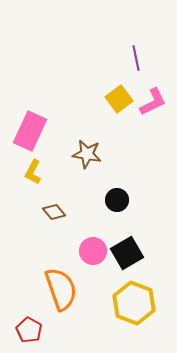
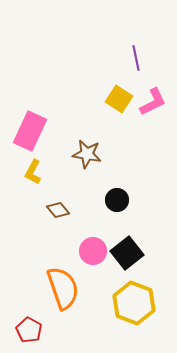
yellow square: rotated 20 degrees counterclockwise
brown diamond: moved 4 px right, 2 px up
black square: rotated 8 degrees counterclockwise
orange semicircle: moved 2 px right, 1 px up
